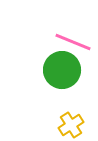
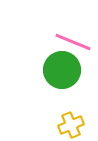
yellow cross: rotated 10 degrees clockwise
